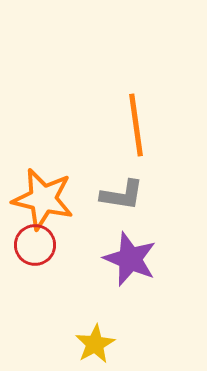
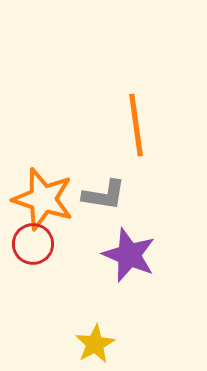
gray L-shape: moved 18 px left
orange star: rotated 4 degrees clockwise
red circle: moved 2 px left, 1 px up
purple star: moved 1 px left, 4 px up
